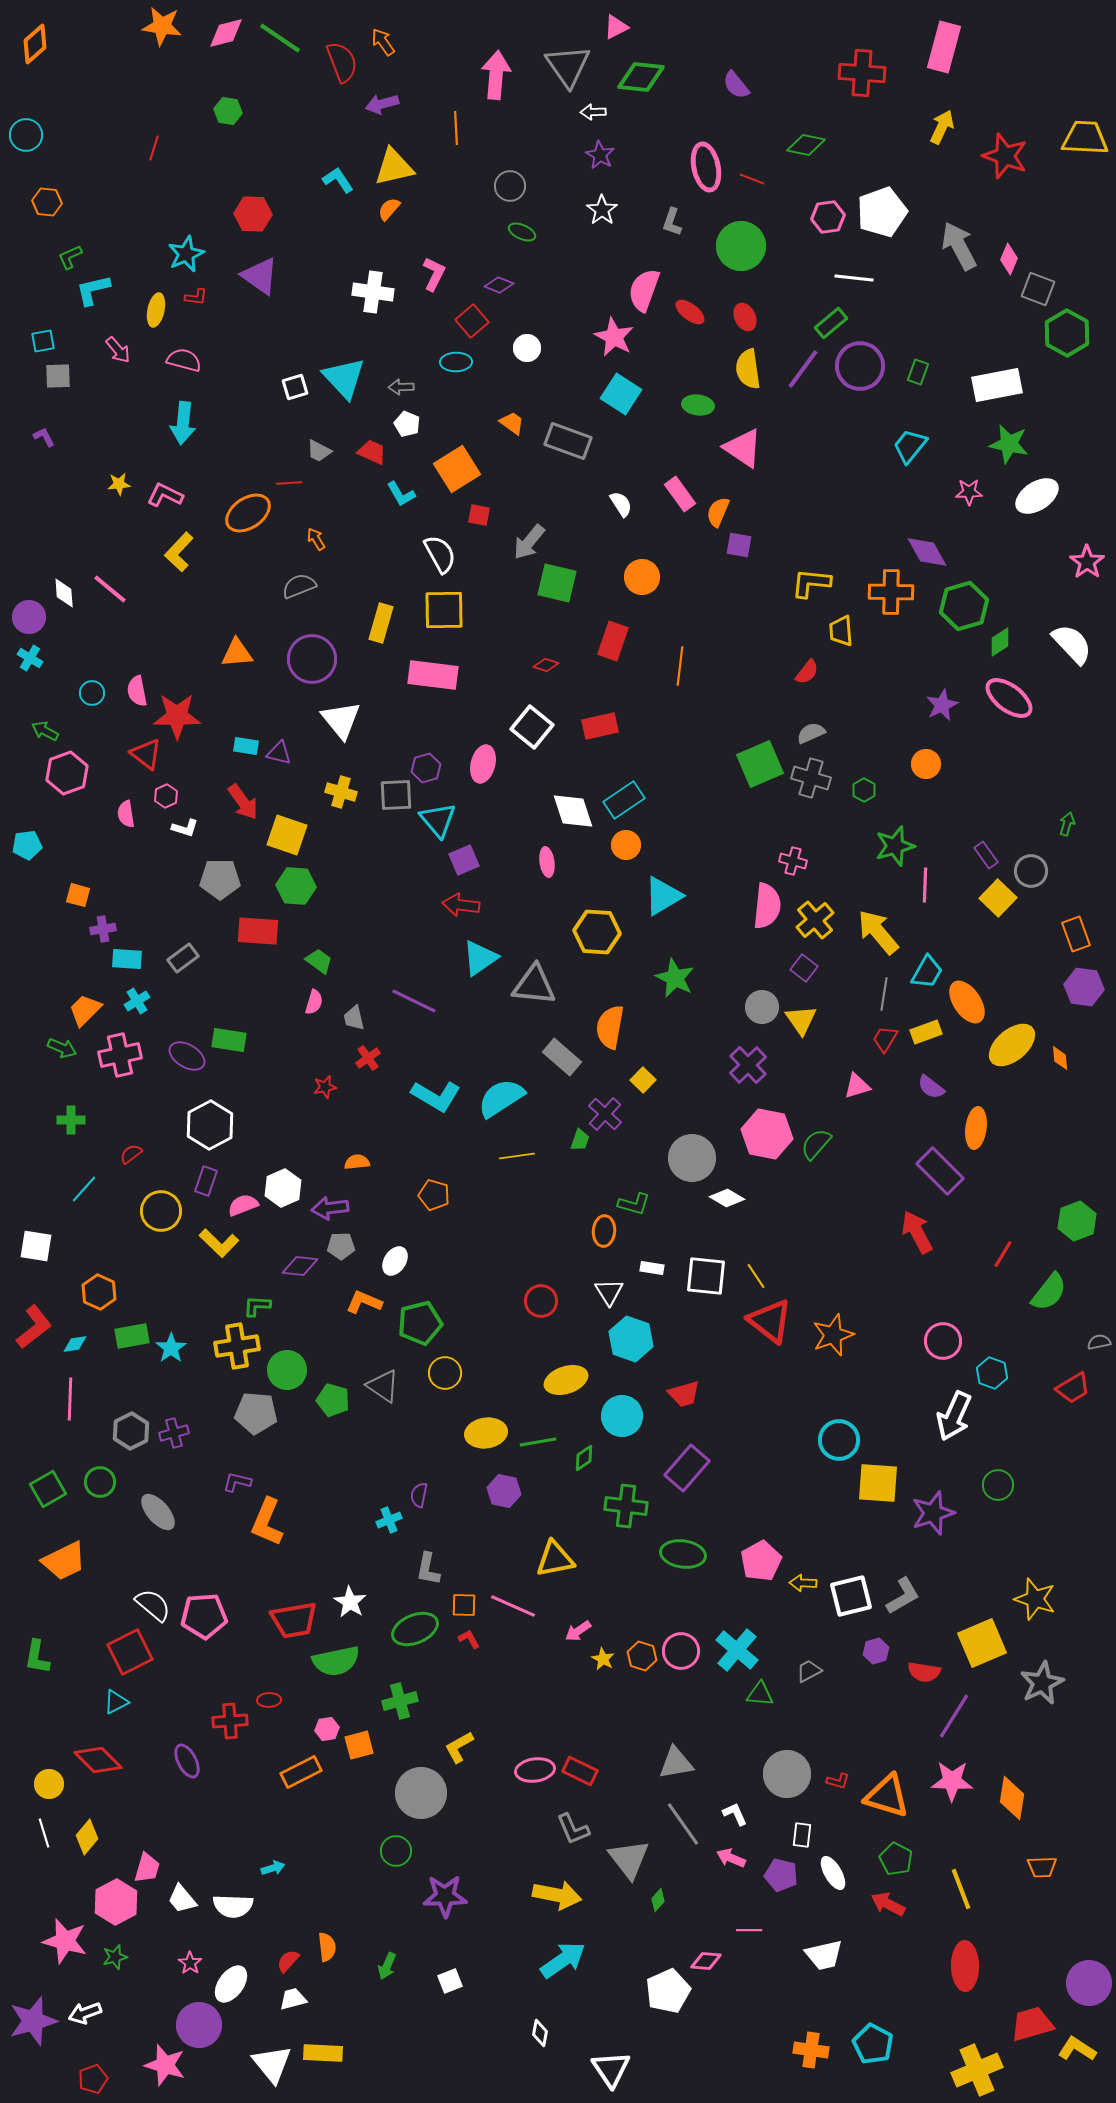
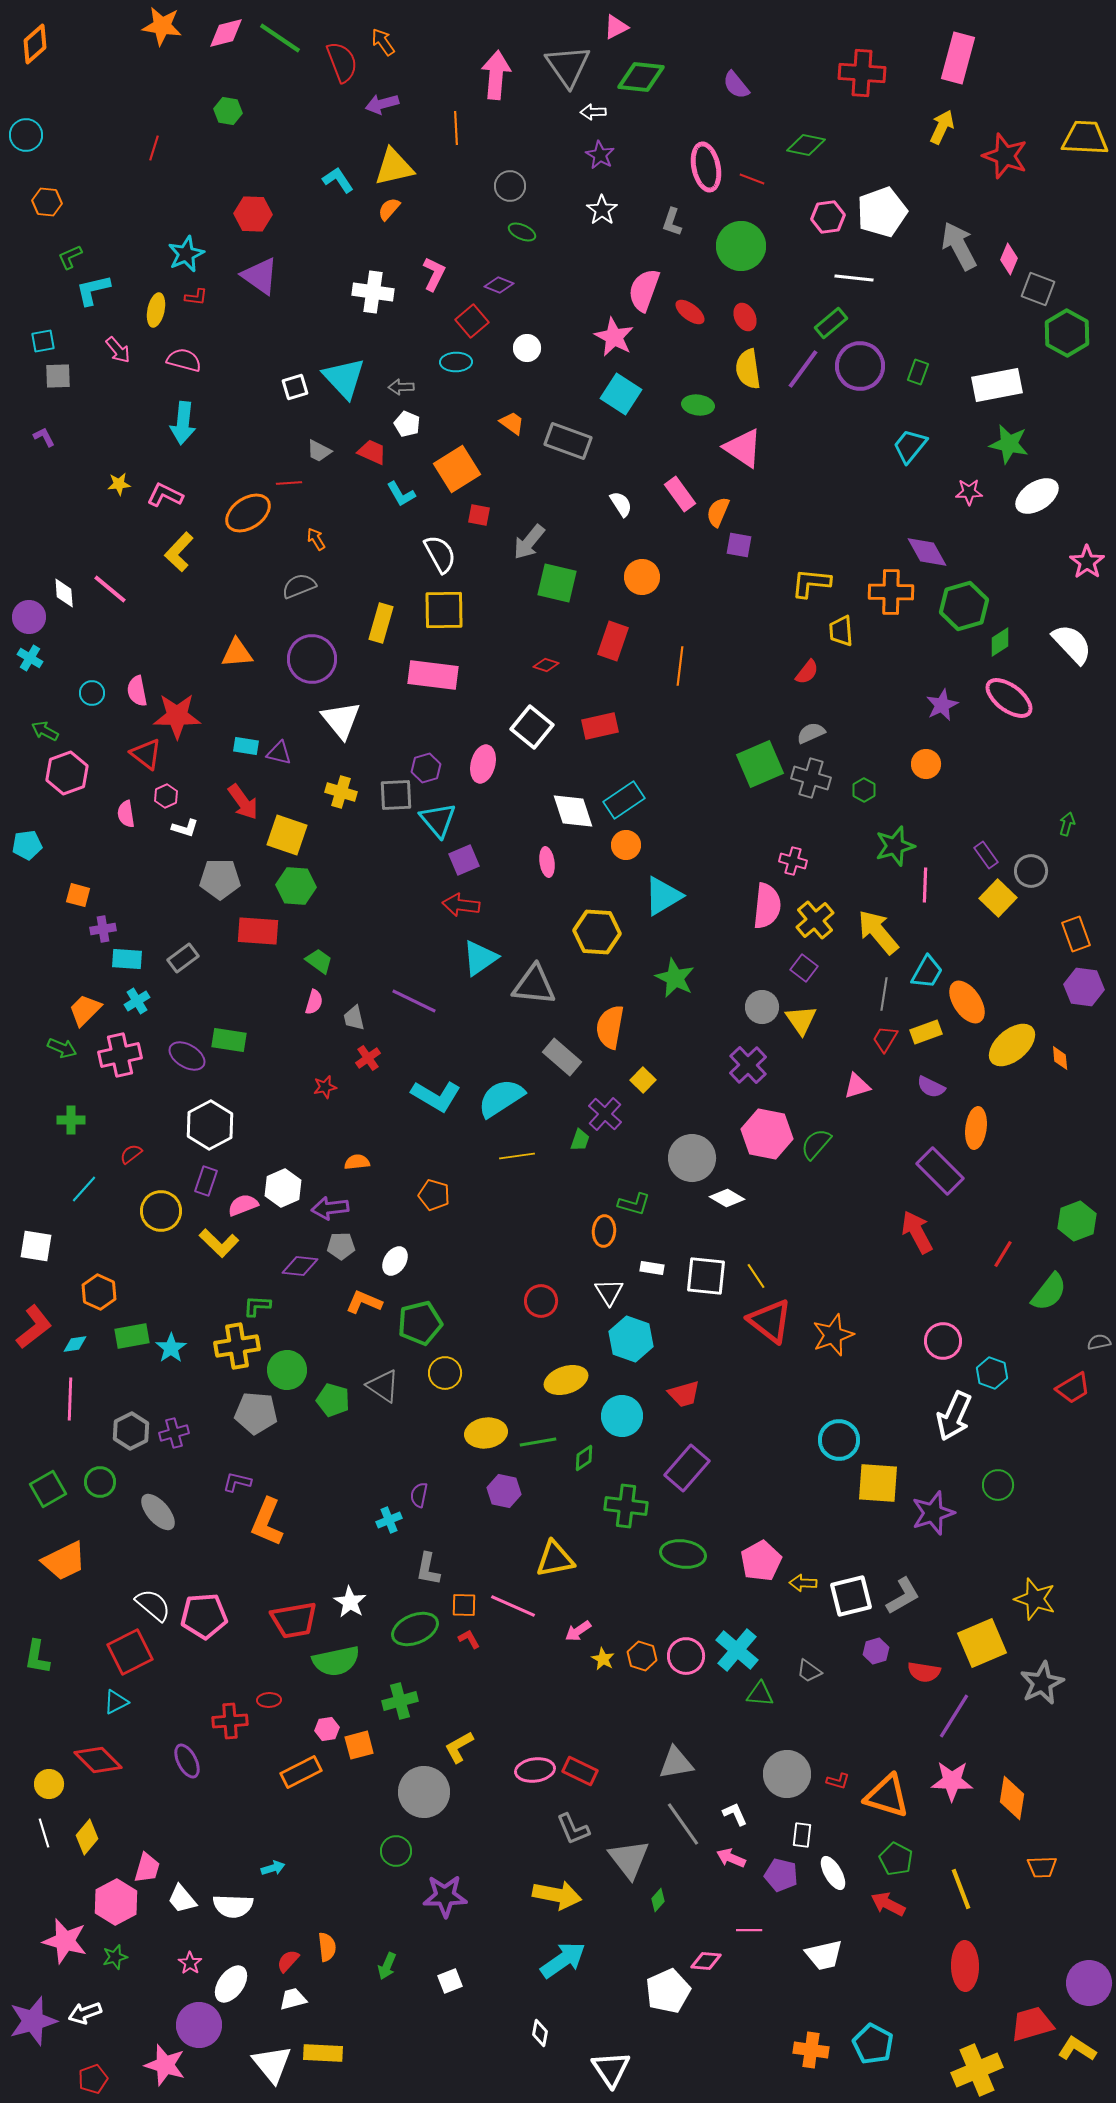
pink rectangle at (944, 47): moved 14 px right, 11 px down
purple semicircle at (931, 1087): rotated 12 degrees counterclockwise
pink circle at (681, 1651): moved 5 px right, 5 px down
gray trapezoid at (809, 1671): rotated 116 degrees counterclockwise
gray circle at (421, 1793): moved 3 px right, 1 px up
